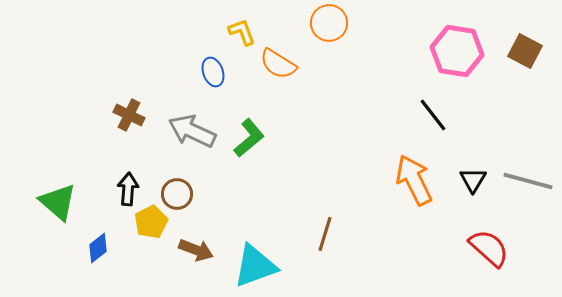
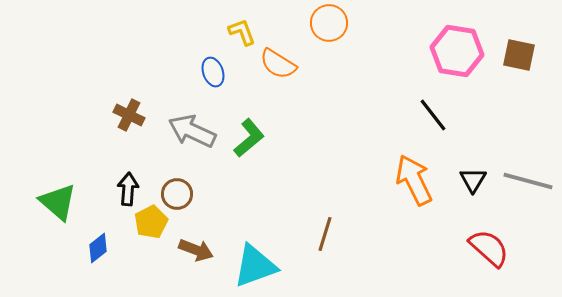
brown square: moved 6 px left, 4 px down; rotated 16 degrees counterclockwise
